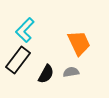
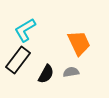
cyan L-shape: rotated 15 degrees clockwise
